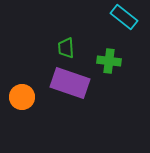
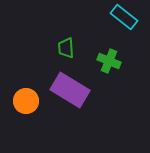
green cross: rotated 15 degrees clockwise
purple rectangle: moved 7 px down; rotated 12 degrees clockwise
orange circle: moved 4 px right, 4 px down
